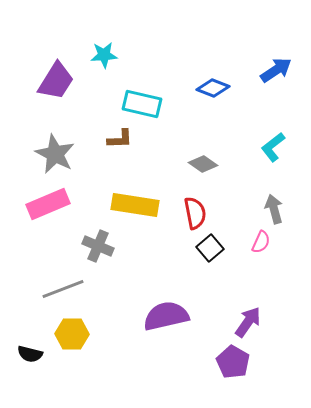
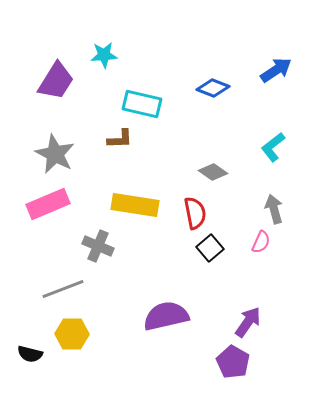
gray diamond: moved 10 px right, 8 px down
